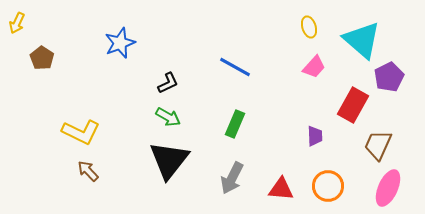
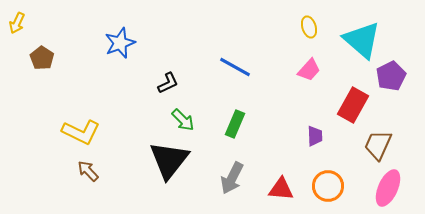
pink trapezoid: moved 5 px left, 3 px down
purple pentagon: moved 2 px right, 1 px up
green arrow: moved 15 px right, 3 px down; rotated 15 degrees clockwise
